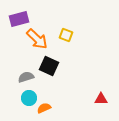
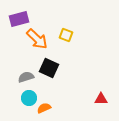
black square: moved 2 px down
